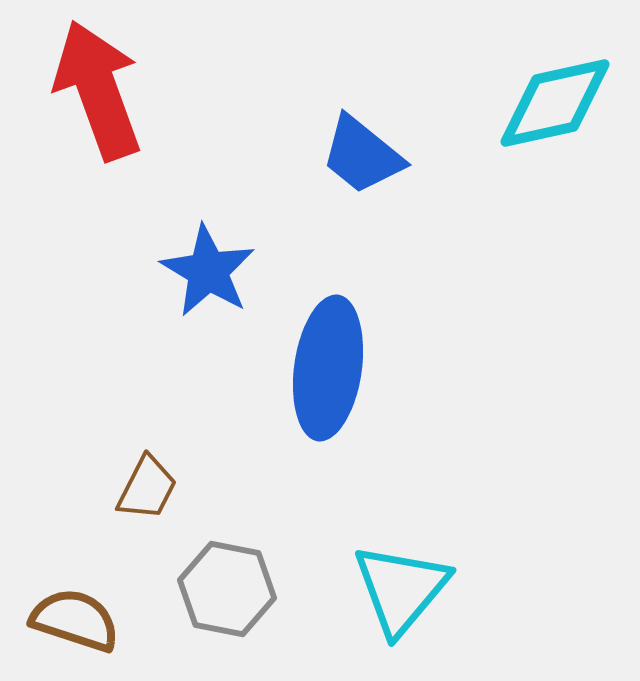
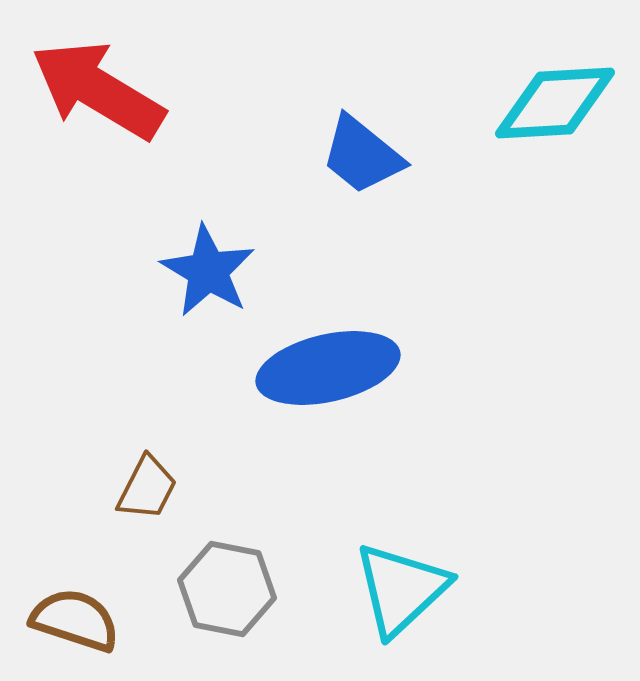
red arrow: rotated 39 degrees counterclockwise
cyan diamond: rotated 9 degrees clockwise
blue ellipse: rotated 69 degrees clockwise
cyan triangle: rotated 7 degrees clockwise
